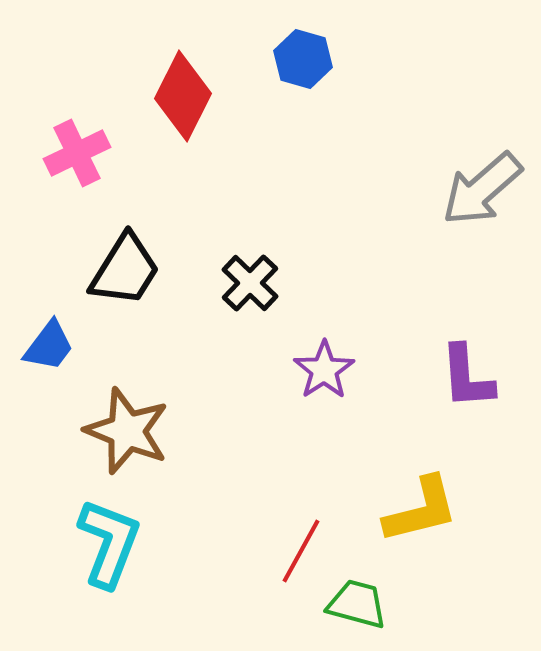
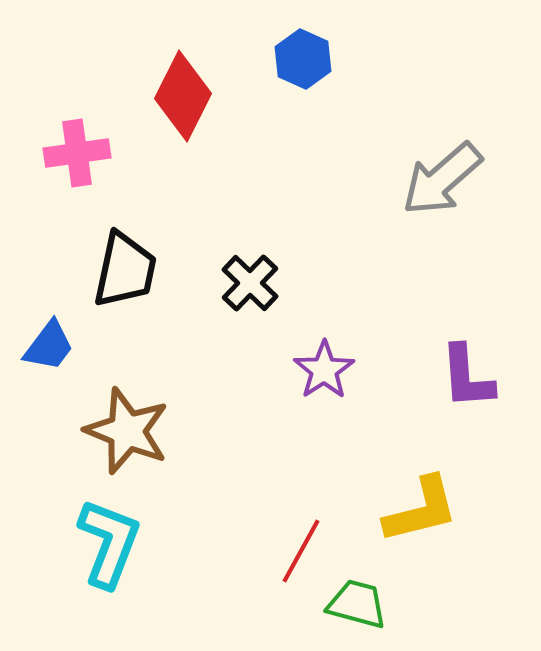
blue hexagon: rotated 8 degrees clockwise
pink cross: rotated 18 degrees clockwise
gray arrow: moved 40 px left, 10 px up
black trapezoid: rotated 20 degrees counterclockwise
